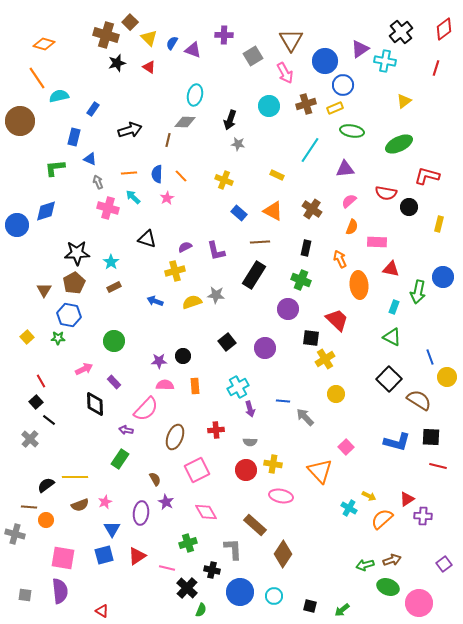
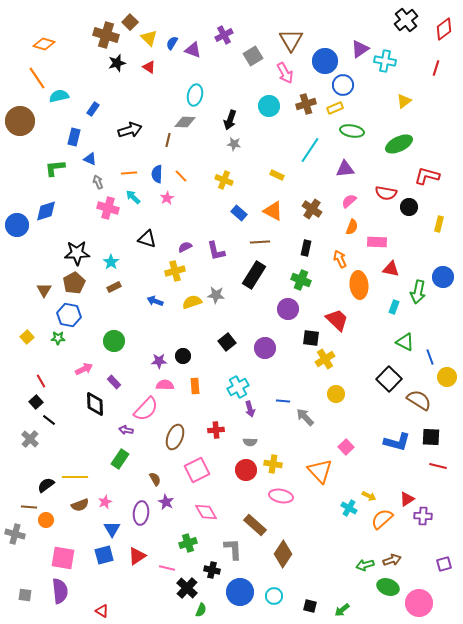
black cross at (401, 32): moved 5 px right, 12 px up
purple cross at (224, 35): rotated 30 degrees counterclockwise
gray star at (238, 144): moved 4 px left
green triangle at (392, 337): moved 13 px right, 5 px down
purple square at (444, 564): rotated 21 degrees clockwise
